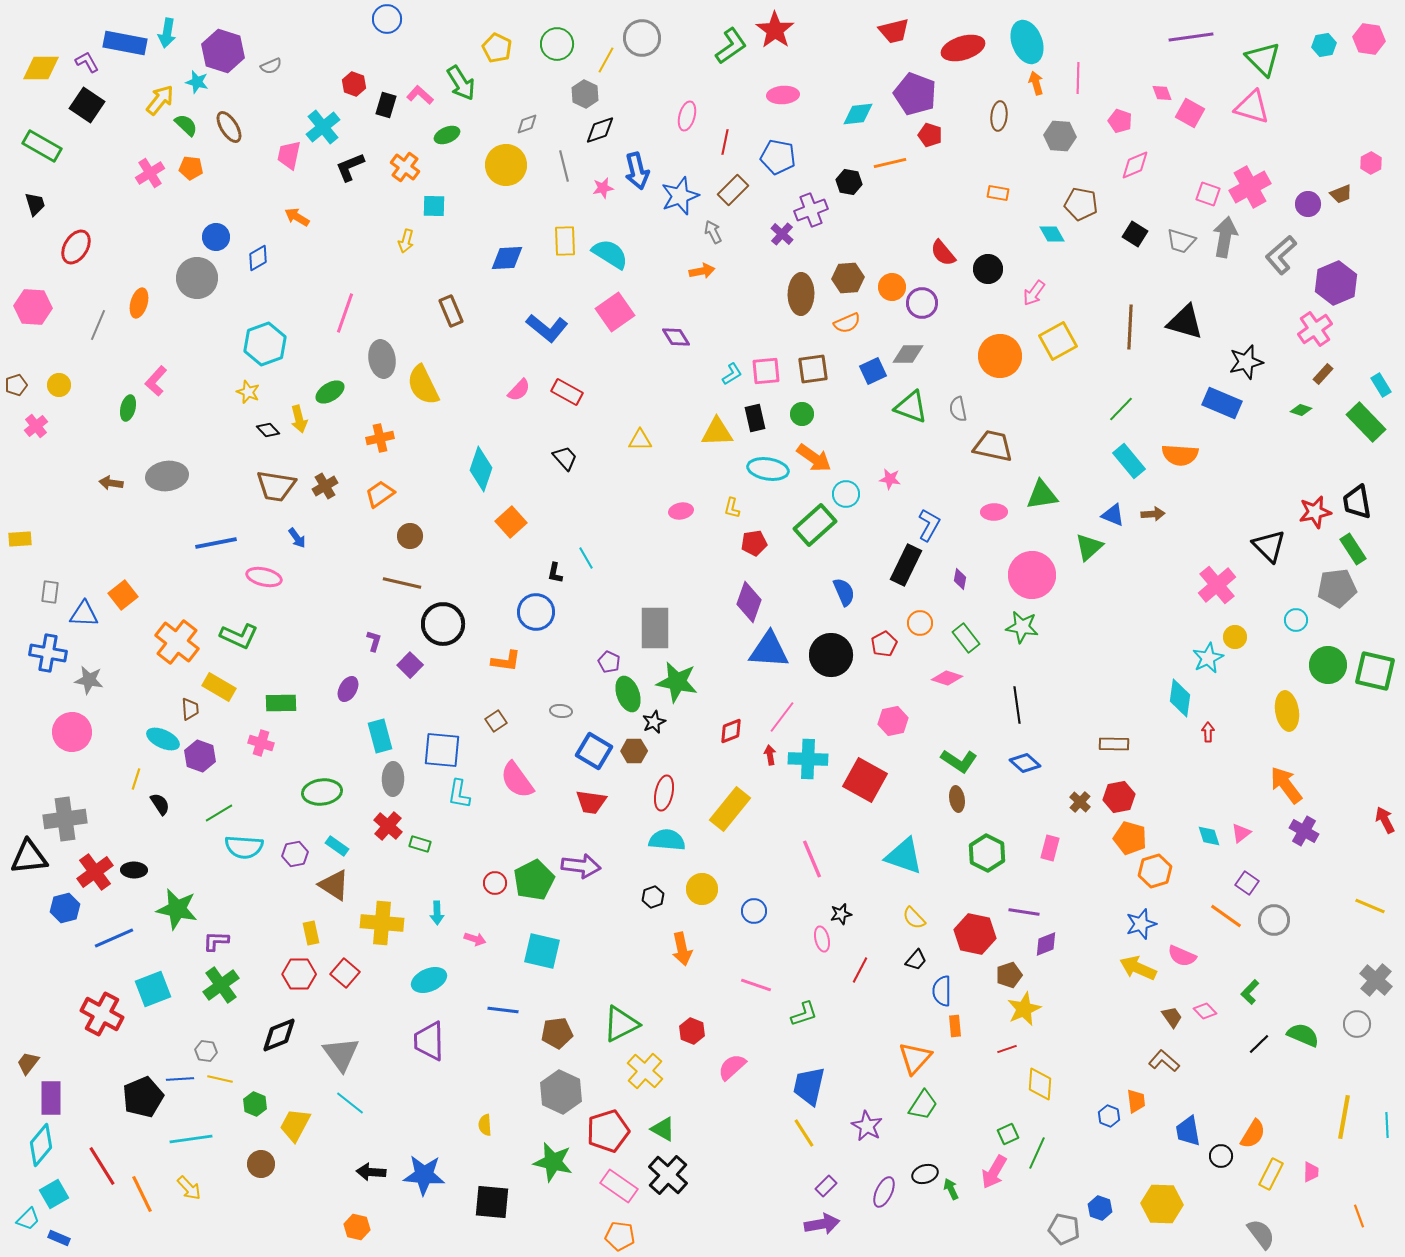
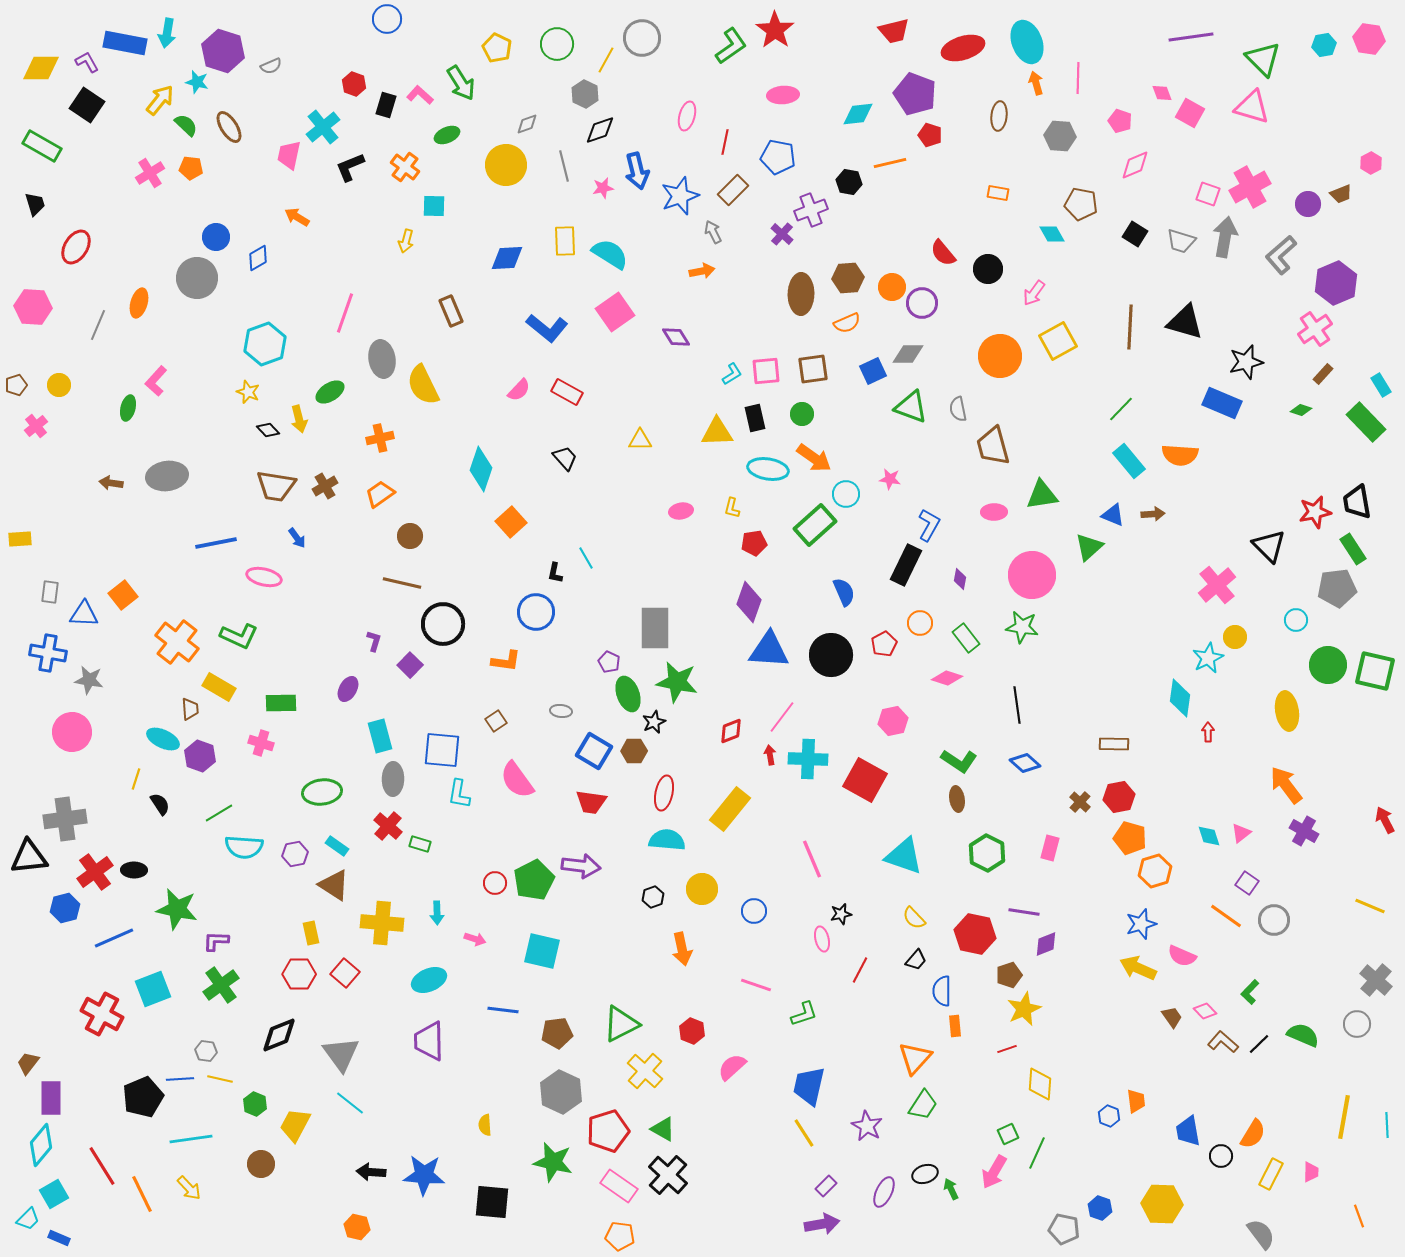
brown trapezoid at (993, 446): rotated 117 degrees counterclockwise
brown L-shape at (1164, 1061): moved 59 px right, 19 px up
